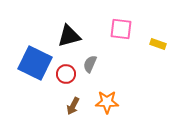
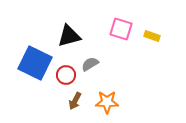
pink square: rotated 10 degrees clockwise
yellow rectangle: moved 6 px left, 8 px up
gray semicircle: rotated 36 degrees clockwise
red circle: moved 1 px down
brown arrow: moved 2 px right, 5 px up
